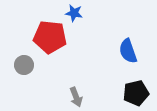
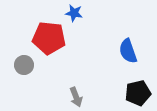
red pentagon: moved 1 px left, 1 px down
black pentagon: moved 2 px right
